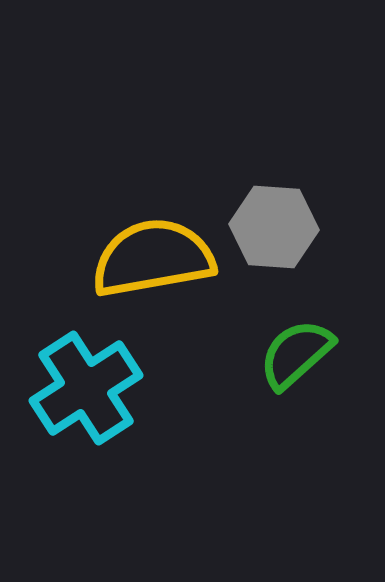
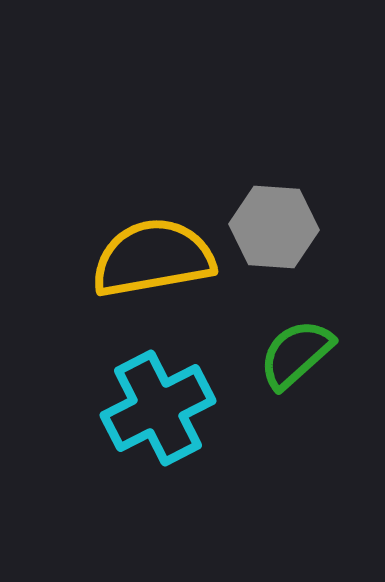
cyan cross: moved 72 px right, 20 px down; rotated 6 degrees clockwise
